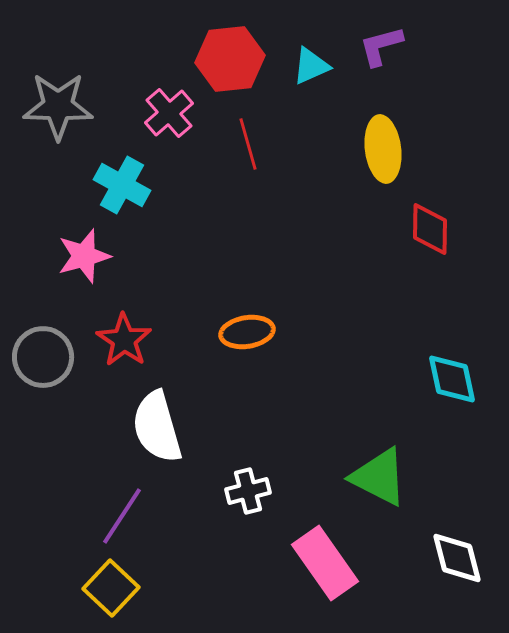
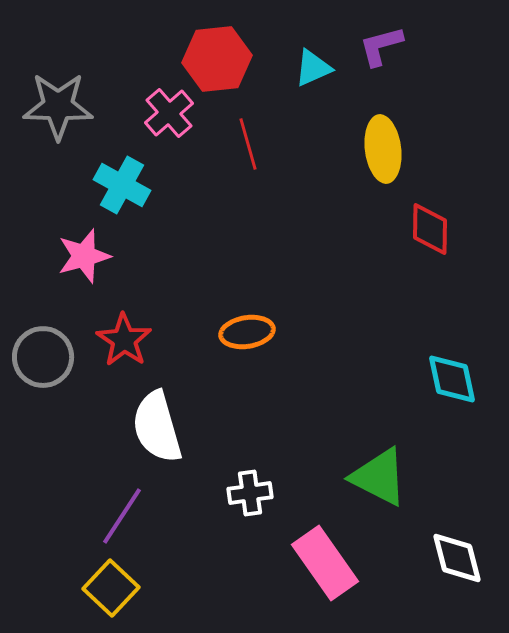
red hexagon: moved 13 px left
cyan triangle: moved 2 px right, 2 px down
white cross: moved 2 px right, 2 px down; rotated 6 degrees clockwise
